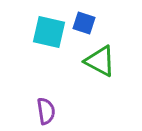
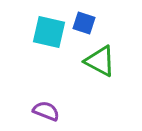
purple semicircle: rotated 60 degrees counterclockwise
